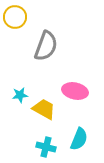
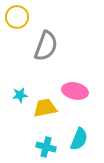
yellow circle: moved 2 px right
yellow trapezoid: moved 1 px right, 1 px up; rotated 40 degrees counterclockwise
